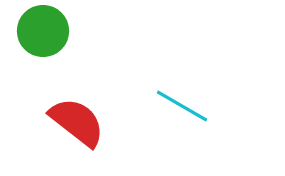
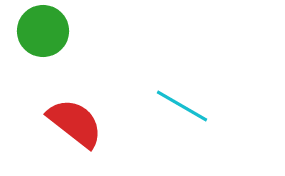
red semicircle: moved 2 px left, 1 px down
